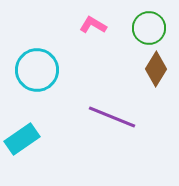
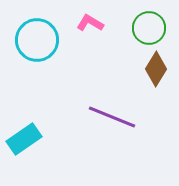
pink L-shape: moved 3 px left, 2 px up
cyan circle: moved 30 px up
cyan rectangle: moved 2 px right
